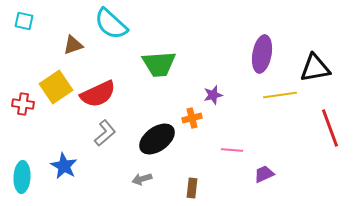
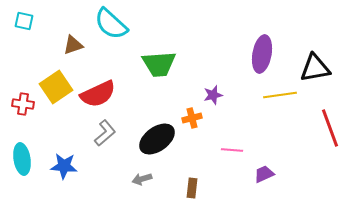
blue star: rotated 24 degrees counterclockwise
cyan ellipse: moved 18 px up; rotated 12 degrees counterclockwise
